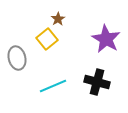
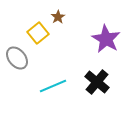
brown star: moved 2 px up
yellow square: moved 9 px left, 6 px up
gray ellipse: rotated 25 degrees counterclockwise
black cross: rotated 25 degrees clockwise
